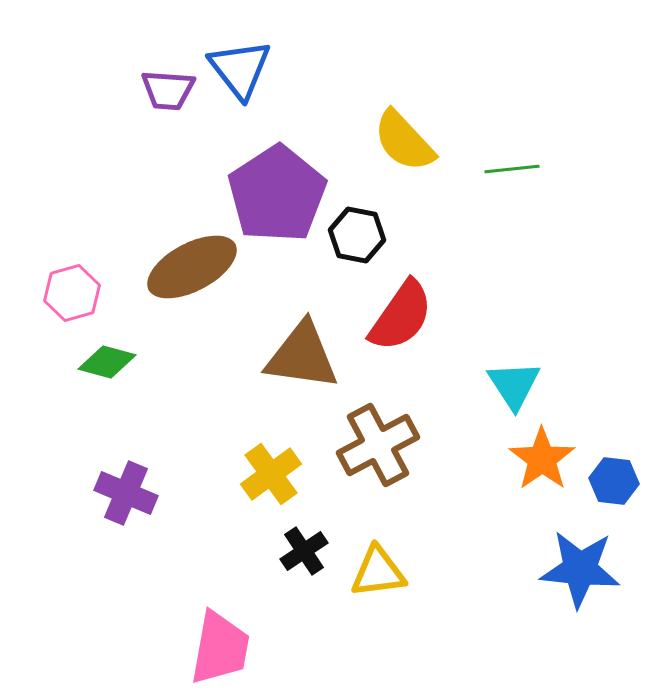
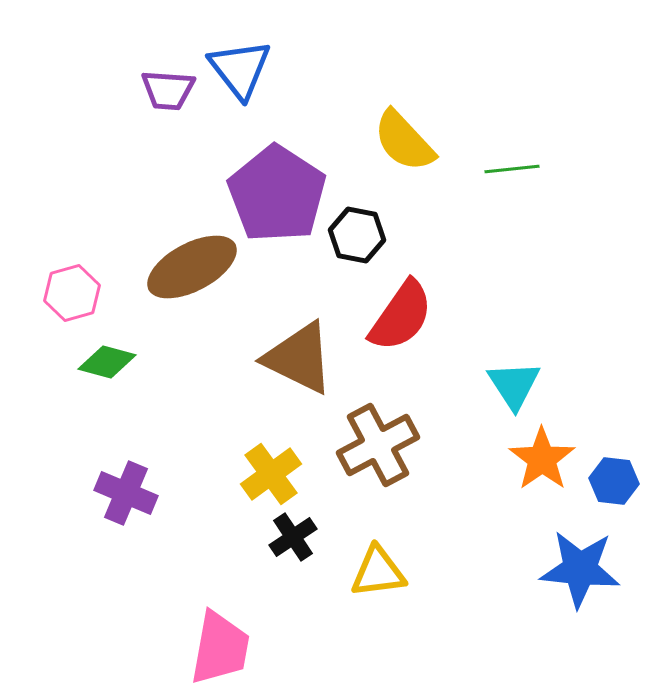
purple pentagon: rotated 6 degrees counterclockwise
brown triangle: moved 3 px left, 2 px down; rotated 18 degrees clockwise
black cross: moved 11 px left, 14 px up
